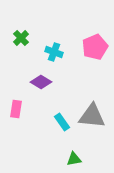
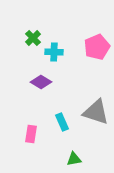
green cross: moved 12 px right
pink pentagon: moved 2 px right
cyan cross: rotated 18 degrees counterclockwise
pink rectangle: moved 15 px right, 25 px down
gray triangle: moved 4 px right, 4 px up; rotated 12 degrees clockwise
cyan rectangle: rotated 12 degrees clockwise
